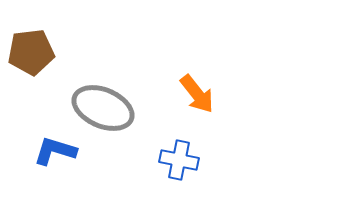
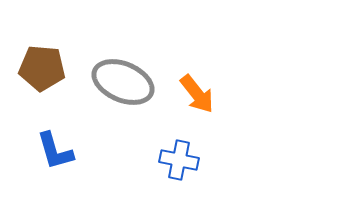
brown pentagon: moved 11 px right, 16 px down; rotated 12 degrees clockwise
gray ellipse: moved 20 px right, 26 px up
blue L-shape: rotated 123 degrees counterclockwise
